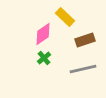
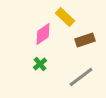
green cross: moved 4 px left, 6 px down
gray line: moved 2 px left, 8 px down; rotated 24 degrees counterclockwise
